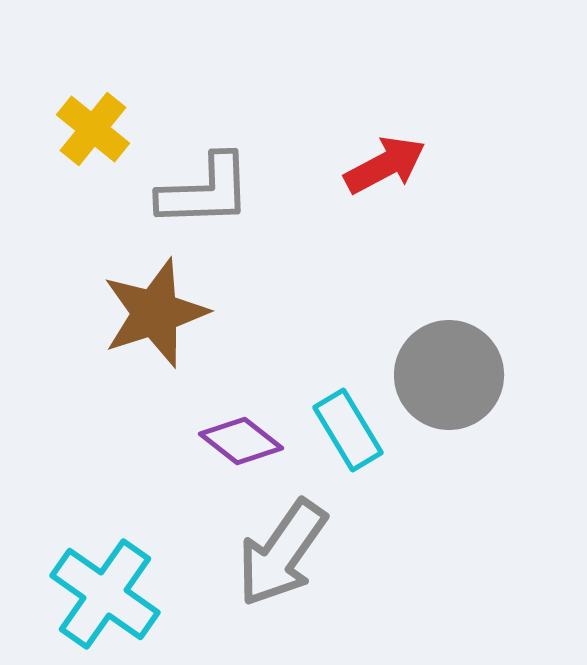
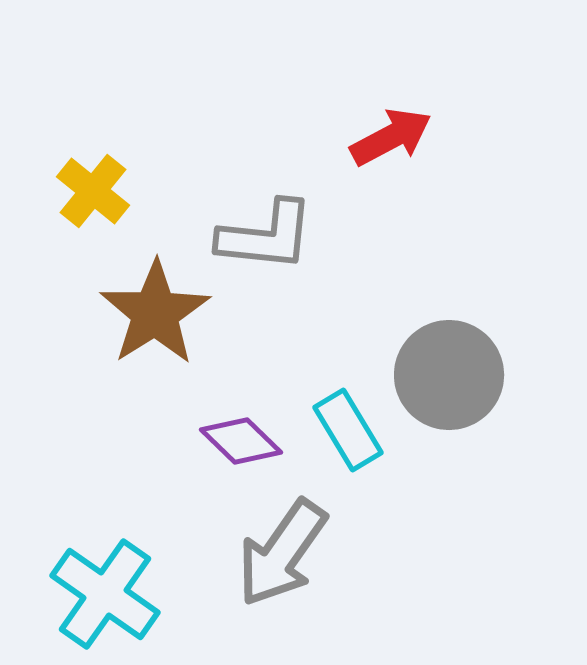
yellow cross: moved 62 px down
red arrow: moved 6 px right, 28 px up
gray L-shape: moved 61 px right, 45 px down; rotated 8 degrees clockwise
brown star: rotated 14 degrees counterclockwise
purple diamond: rotated 6 degrees clockwise
